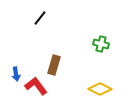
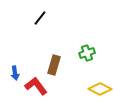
green cross: moved 14 px left, 9 px down; rotated 35 degrees counterclockwise
blue arrow: moved 1 px left, 1 px up
